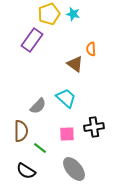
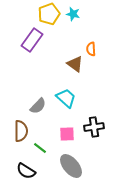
gray ellipse: moved 3 px left, 3 px up
